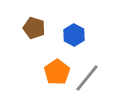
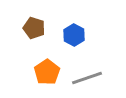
orange pentagon: moved 10 px left
gray line: rotated 32 degrees clockwise
